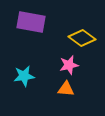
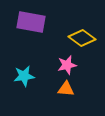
pink star: moved 2 px left
